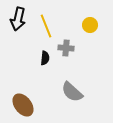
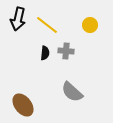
yellow line: moved 1 px right, 1 px up; rotated 30 degrees counterclockwise
gray cross: moved 3 px down
black semicircle: moved 5 px up
